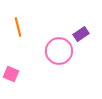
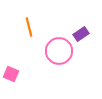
orange line: moved 11 px right
